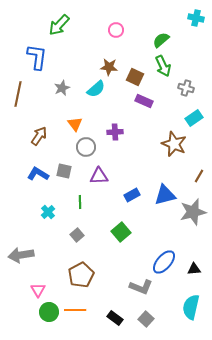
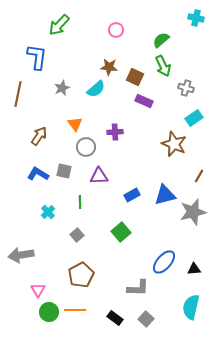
gray L-shape at (141, 287): moved 3 px left, 1 px down; rotated 20 degrees counterclockwise
